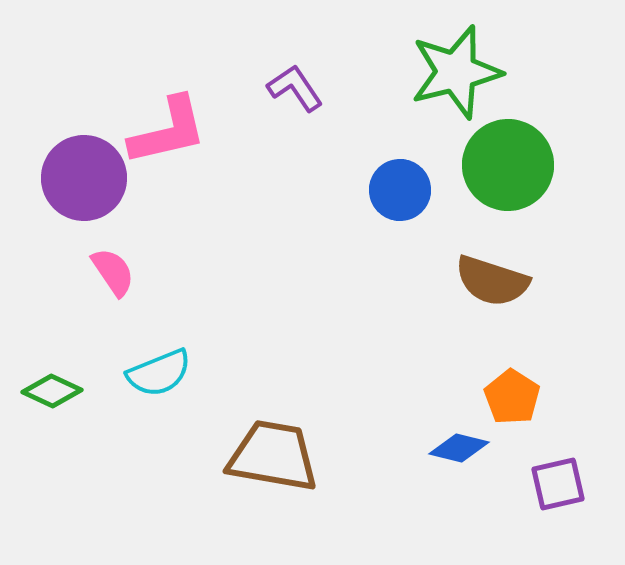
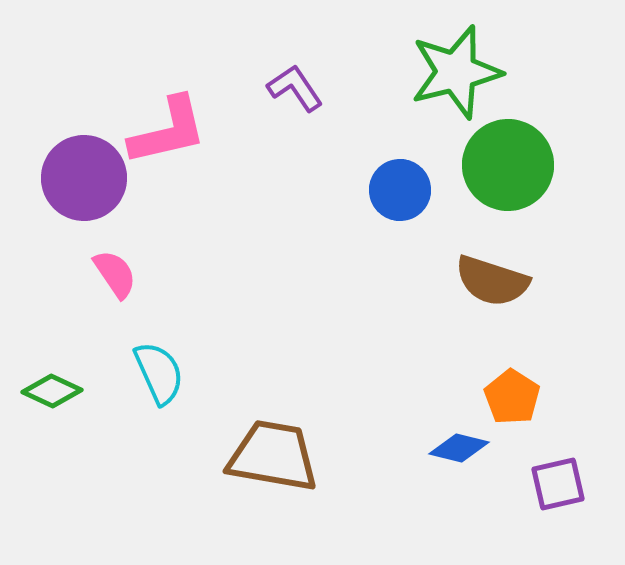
pink semicircle: moved 2 px right, 2 px down
cyan semicircle: rotated 92 degrees counterclockwise
